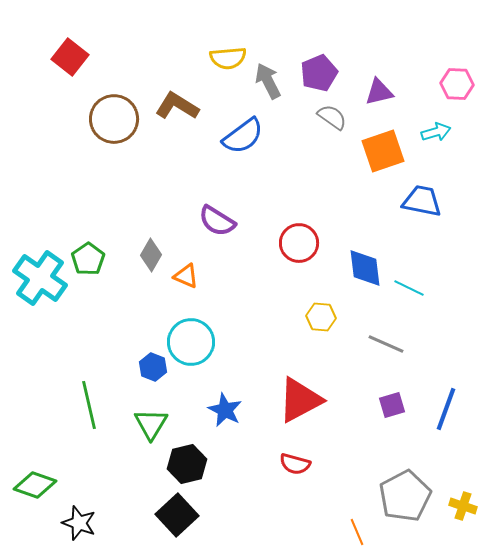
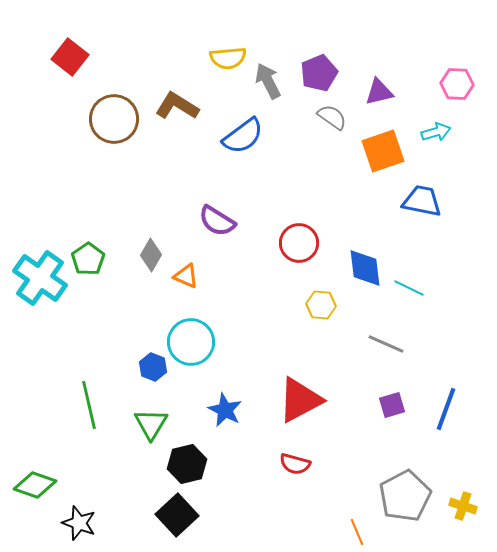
yellow hexagon: moved 12 px up
